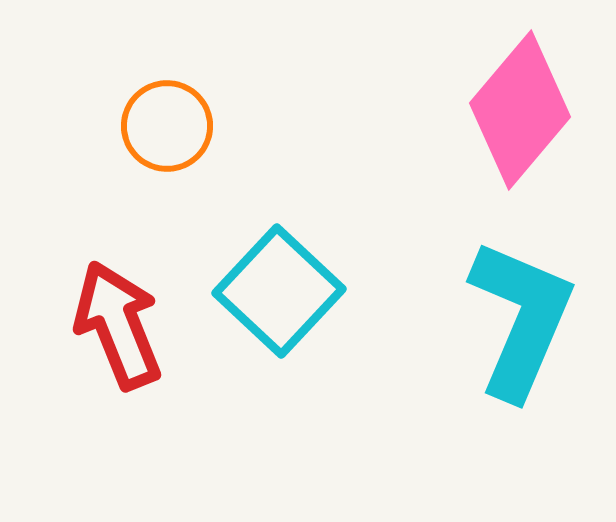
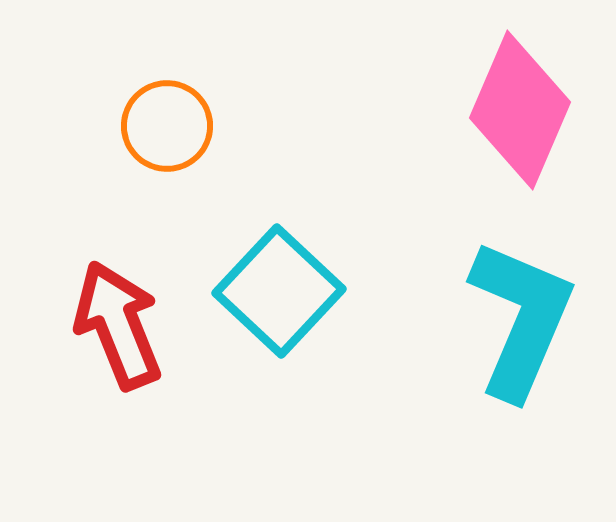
pink diamond: rotated 17 degrees counterclockwise
